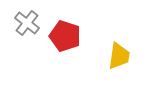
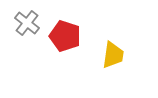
yellow trapezoid: moved 6 px left, 1 px up
